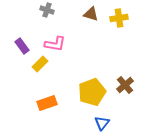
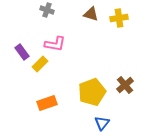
purple rectangle: moved 6 px down
